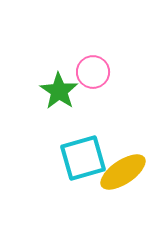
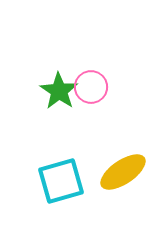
pink circle: moved 2 px left, 15 px down
cyan square: moved 22 px left, 23 px down
